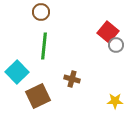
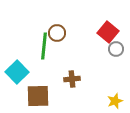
brown circle: moved 16 px right, 21 px down
gray circle: moved 4 px down
brown cross: rotated 21 degrees counterclockwise
brown square: rotated 25 degrees clockwise
yellow star: rotated 21 degrees counterclockwise
